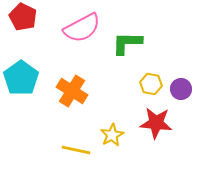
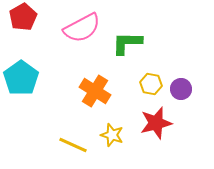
red pentagon: rotated 16 degrees clockwise
orange cross: moved 23 px right
red star: rotated 20 degrees counterclockwise
yellow star: rotated 25 degrees counterclockwise
yellow line: moved 3 px left, 5 px up; rotated 12 degrees clockwise
